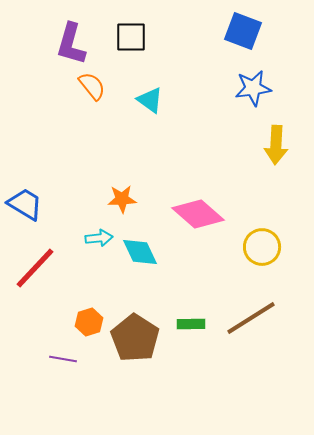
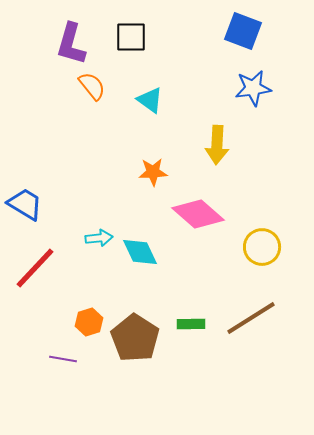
yellow arrow: moved 59 px left
orange star: moved 31 px right, 27 px up
